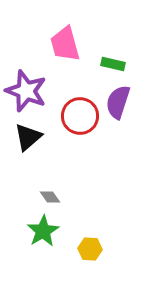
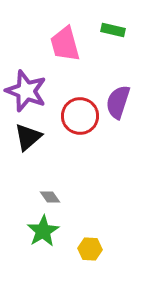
green rectangle: moved 34 px up
